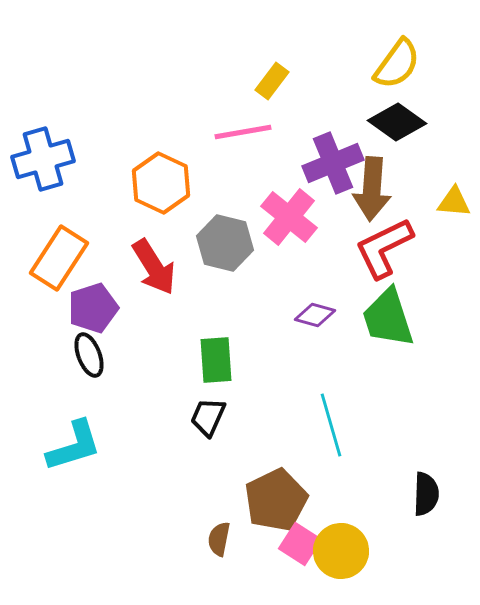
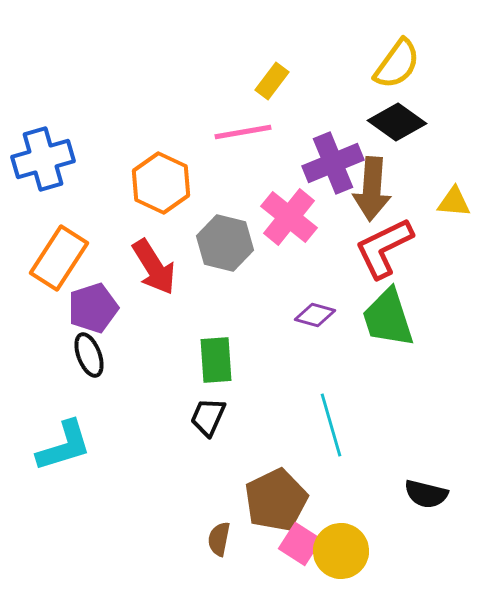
cyan L-shape: moved 10 px left
black semicircle: rotated 102 degrees clockwise
